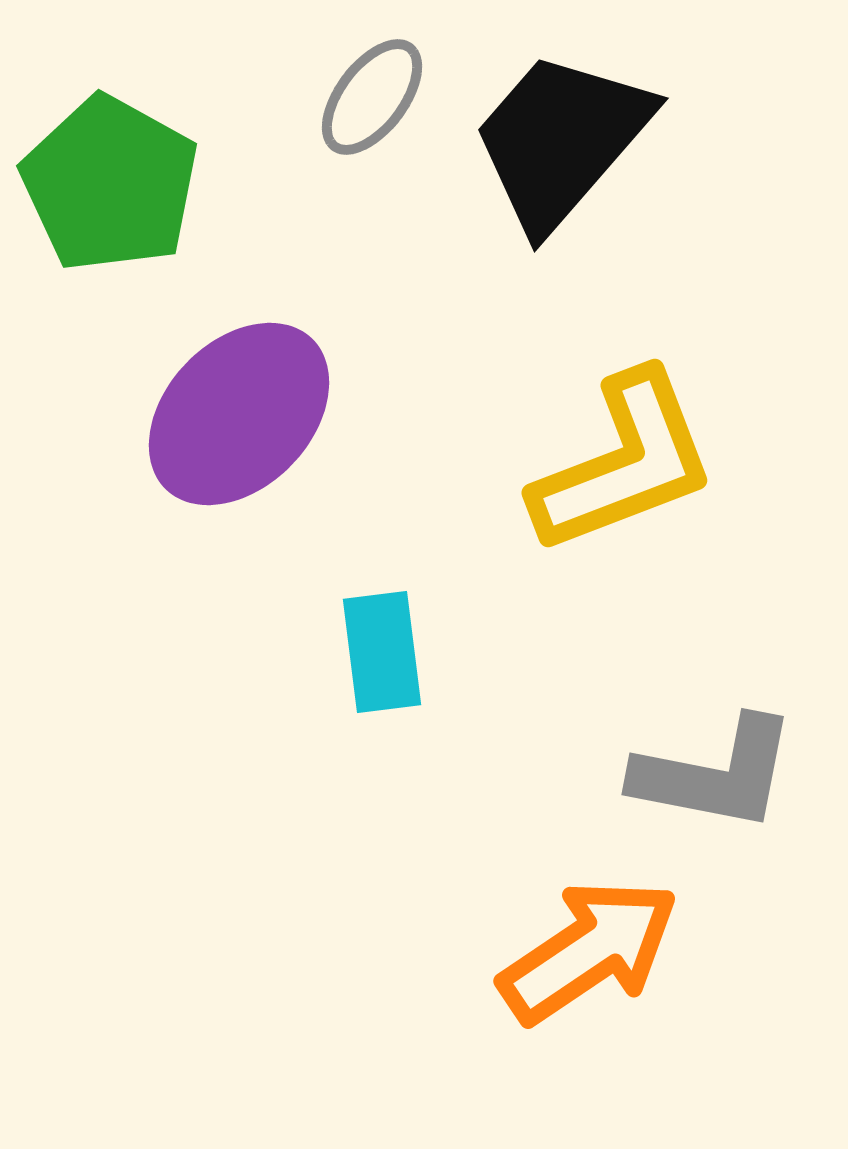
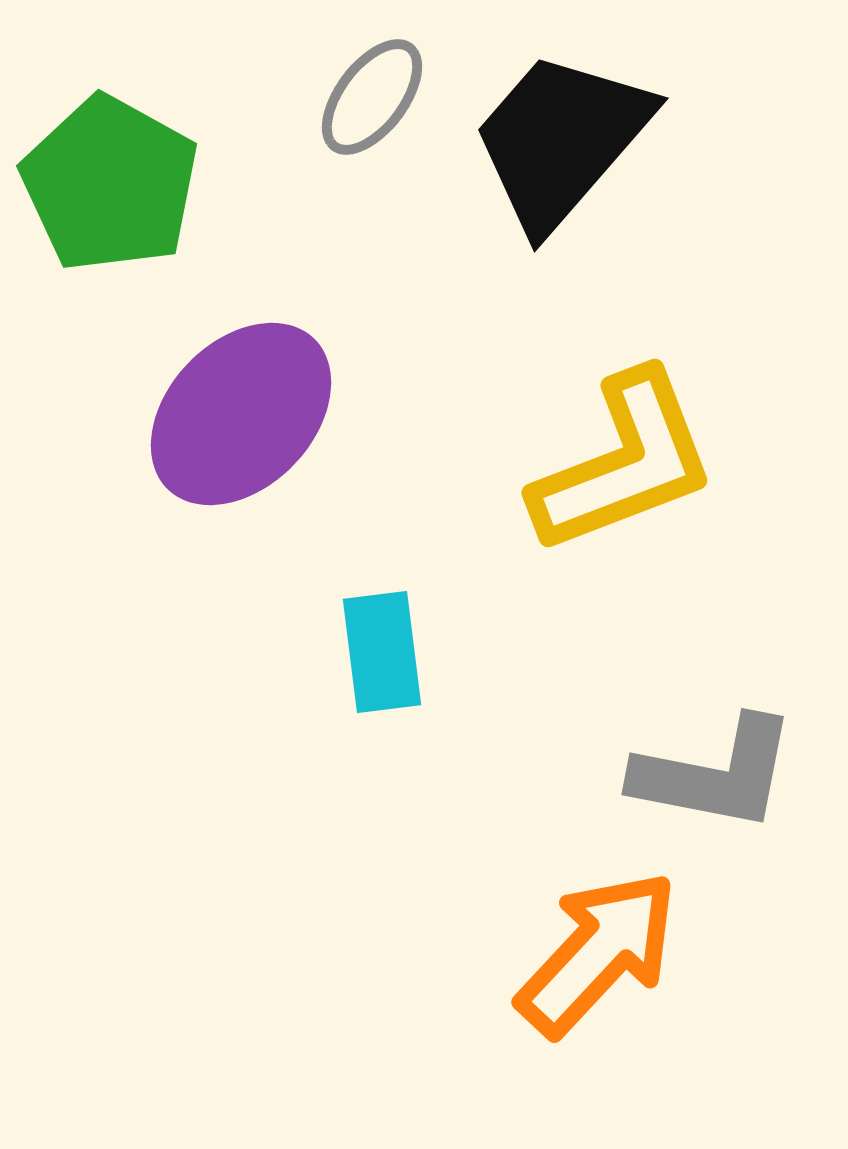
purple ellipse: moved 2 px right
orange arrow: moved 9 px right, 2 px down; rotated 13 degrees counterclockwise
